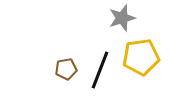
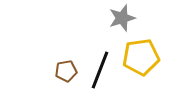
brown pentagon: moved 2 px down
